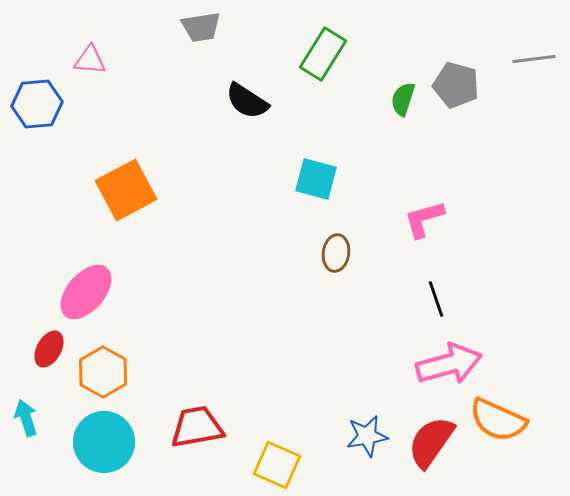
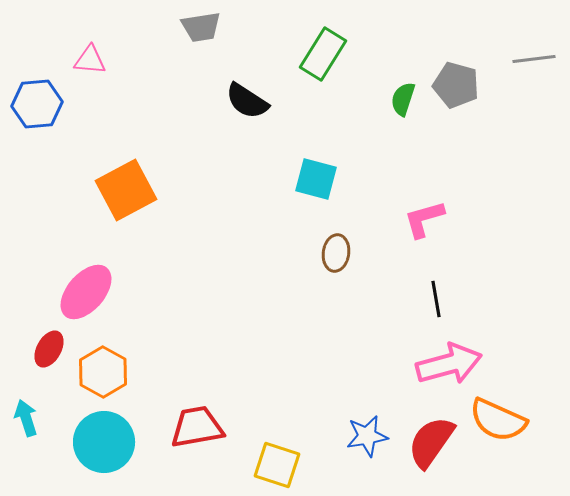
black line: rotated 9 degrees clockwise
yellow square: rotated 6 degrees counterclockwise
